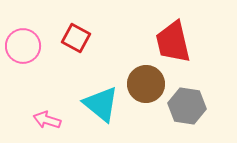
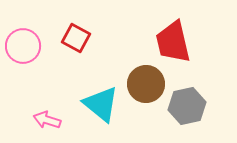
gray hexagon: rotated 21 degrees counterclockwise
